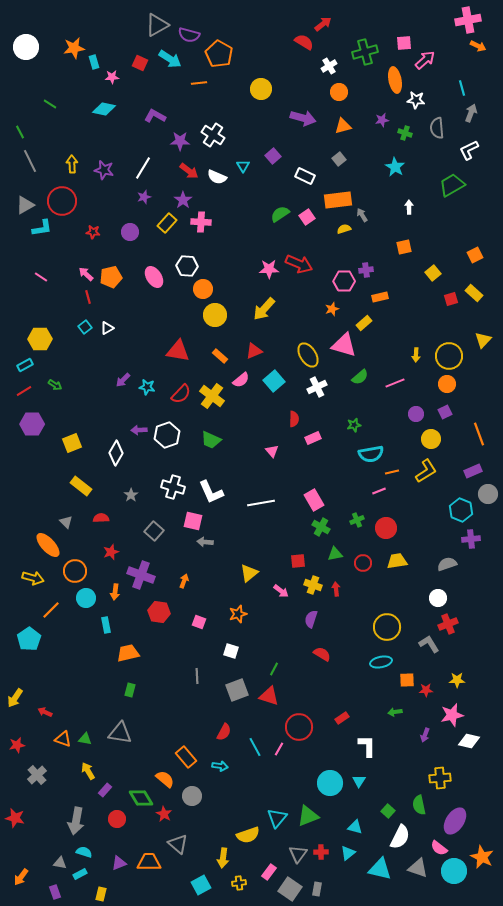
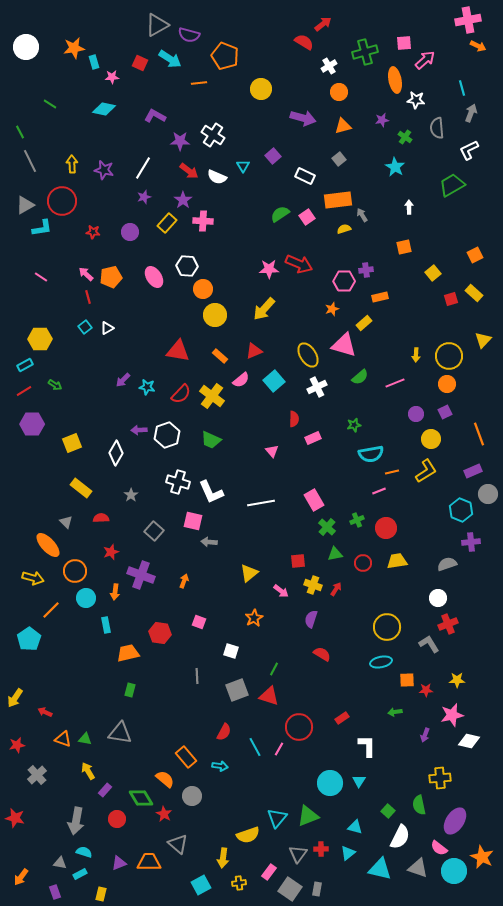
orange pentagon at (219, 54): moved 6 px right, 2 px down; rotated 8 degrees counterclockwise
green cross at (405, 133): moved 4 px down; rotated 16 degrees clockwise
pink cross at (201, 222): moved 2 px right, 1 px up
yellow rectangle at (81, 486): moved 2 px down
white cross at (173, 487): moved 5 px right, 5 px up
green cross at (321, 527): moved 6 px right; rotated 12 degrees clockwise
purple cross at (471, 539): moved 3 px down
gray arrow at (205, 542): moved 4 px right
red arrow at (336, 589): rotated 40 degrees clockwise
red hexagon at (159, 612): moved 1 px right, 21 px down
orange star at (238, 614): moved 16 px right, 4 px down; rotated 12 degrees counterclockwise
red cross at (321, 852): moved 3 px up
